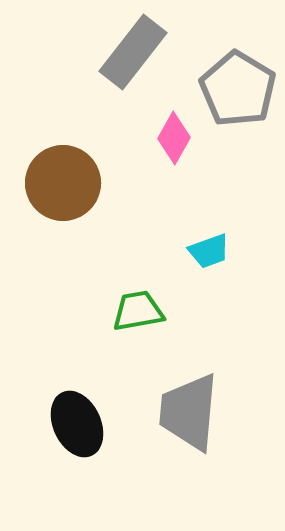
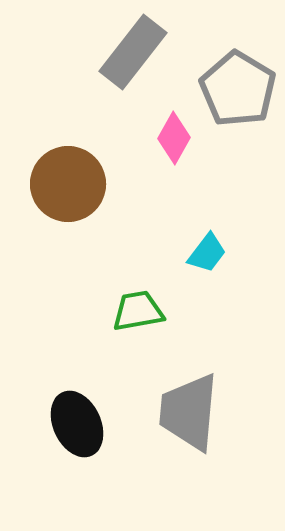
brown circle: moved 5 px right, 1 px down
cyan trapezoid: moved 2 px left, 2 px down; rotated 33 degrees counterclockwise
